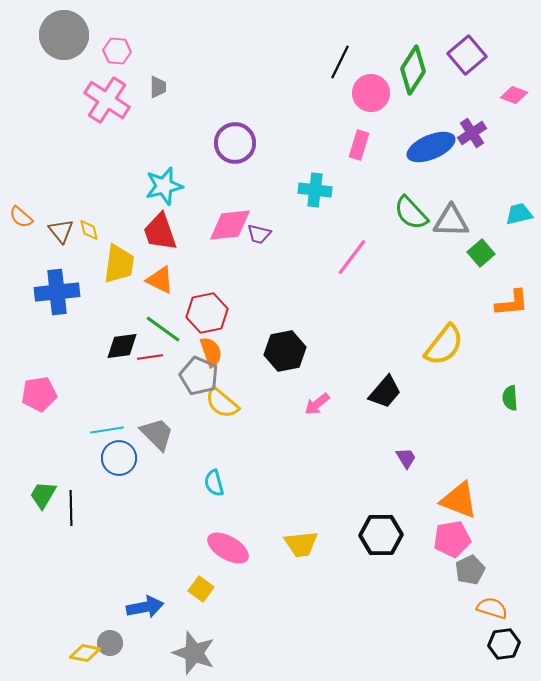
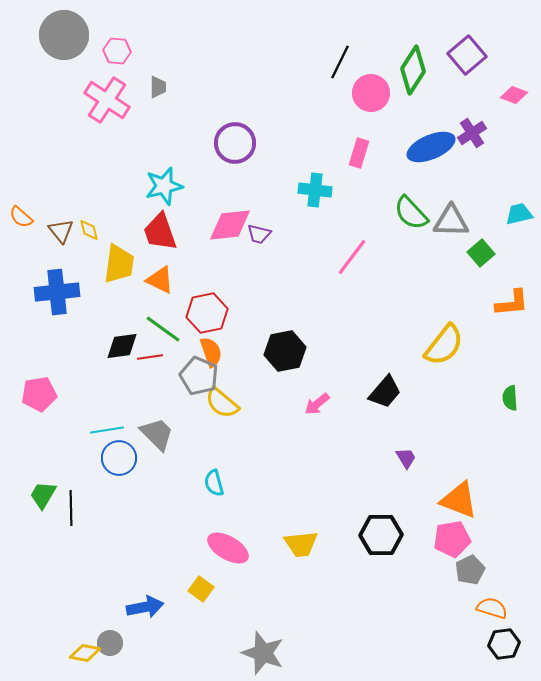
pink rectangle at (359, 145): moved 8 px down
gray star at (194, 653): moved 69 px right
